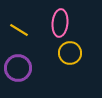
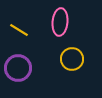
pink ellipse: moved 1 px up
yellow circle: moved 2 px right, 6 px down
